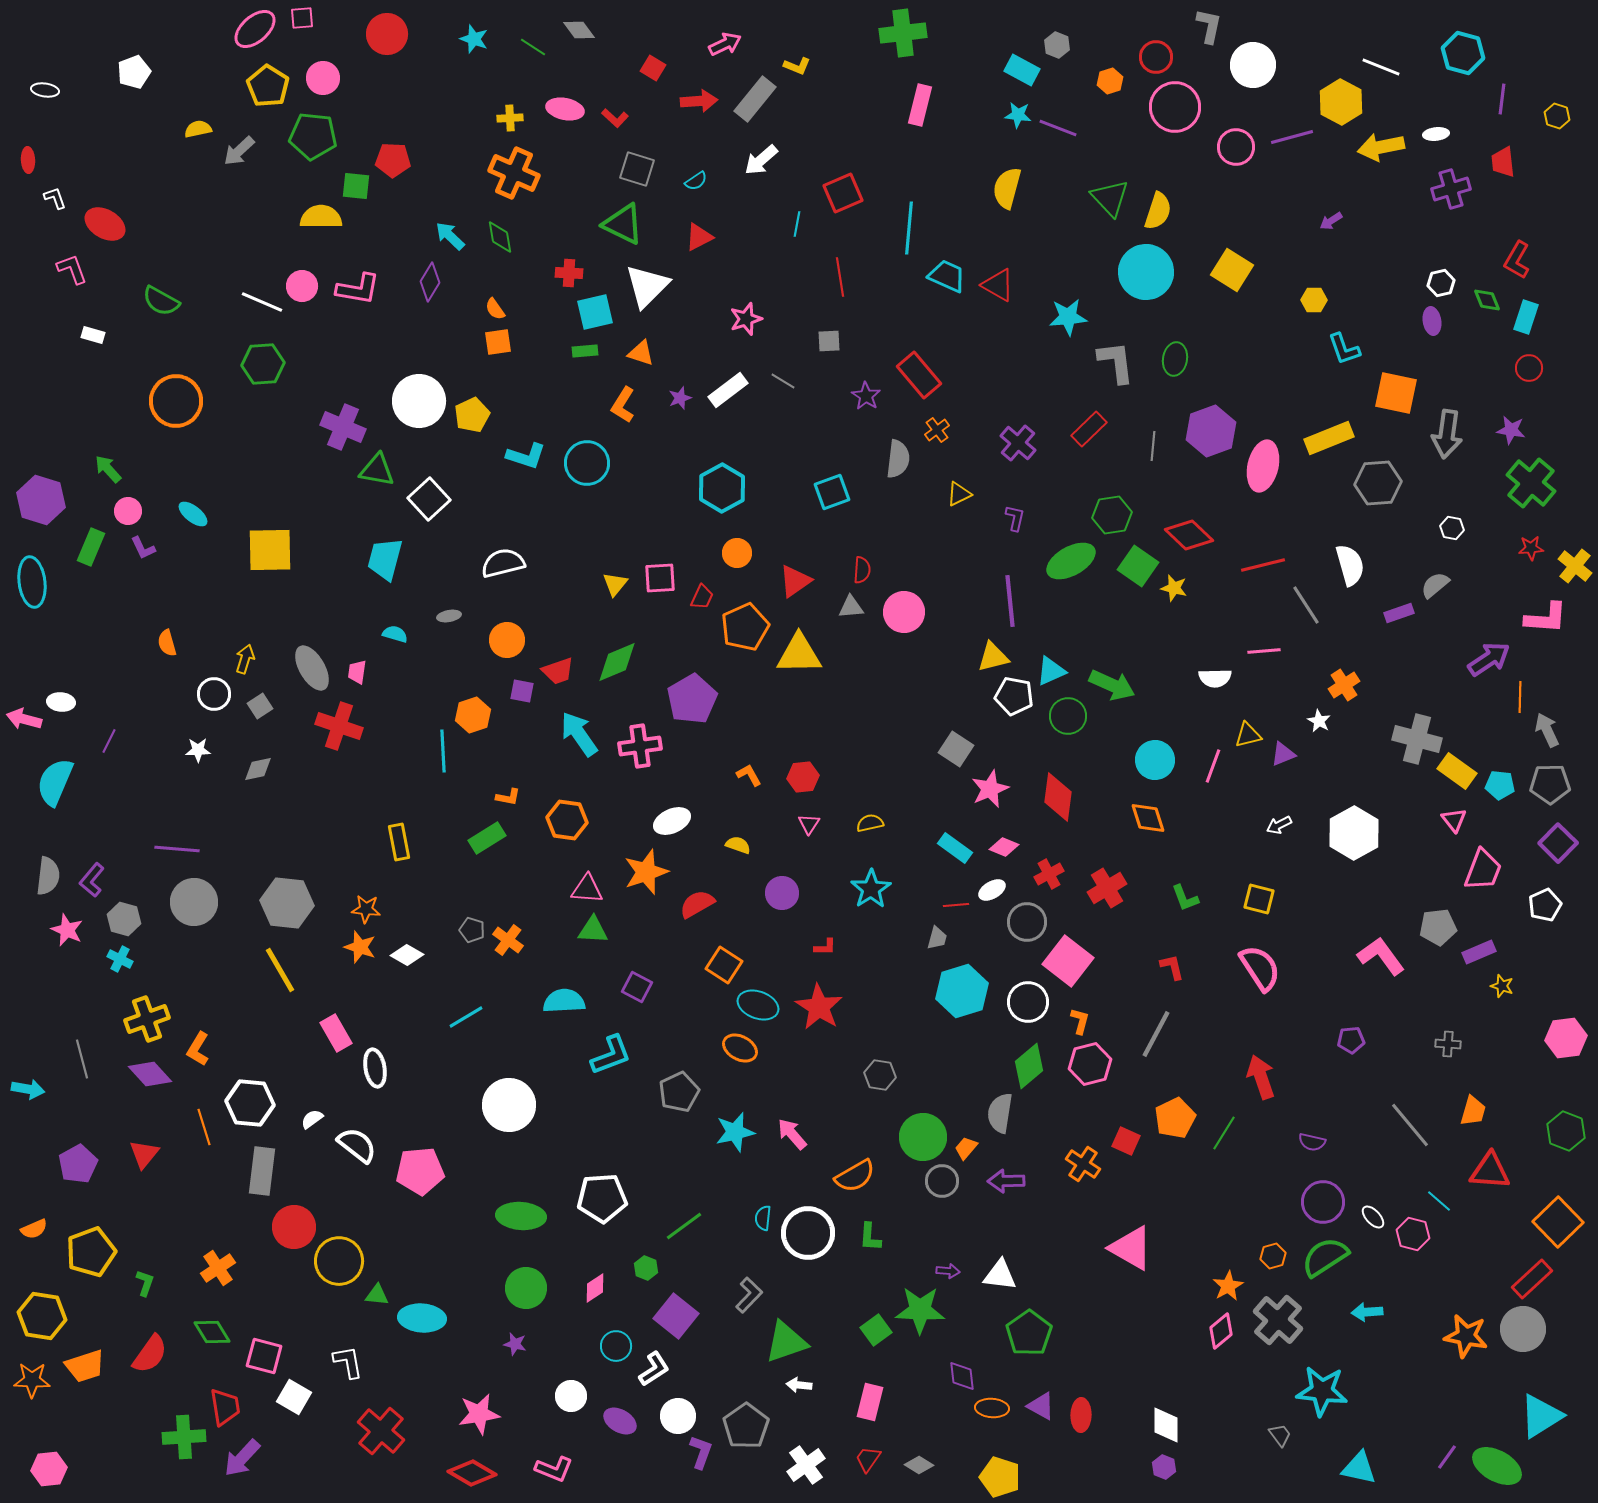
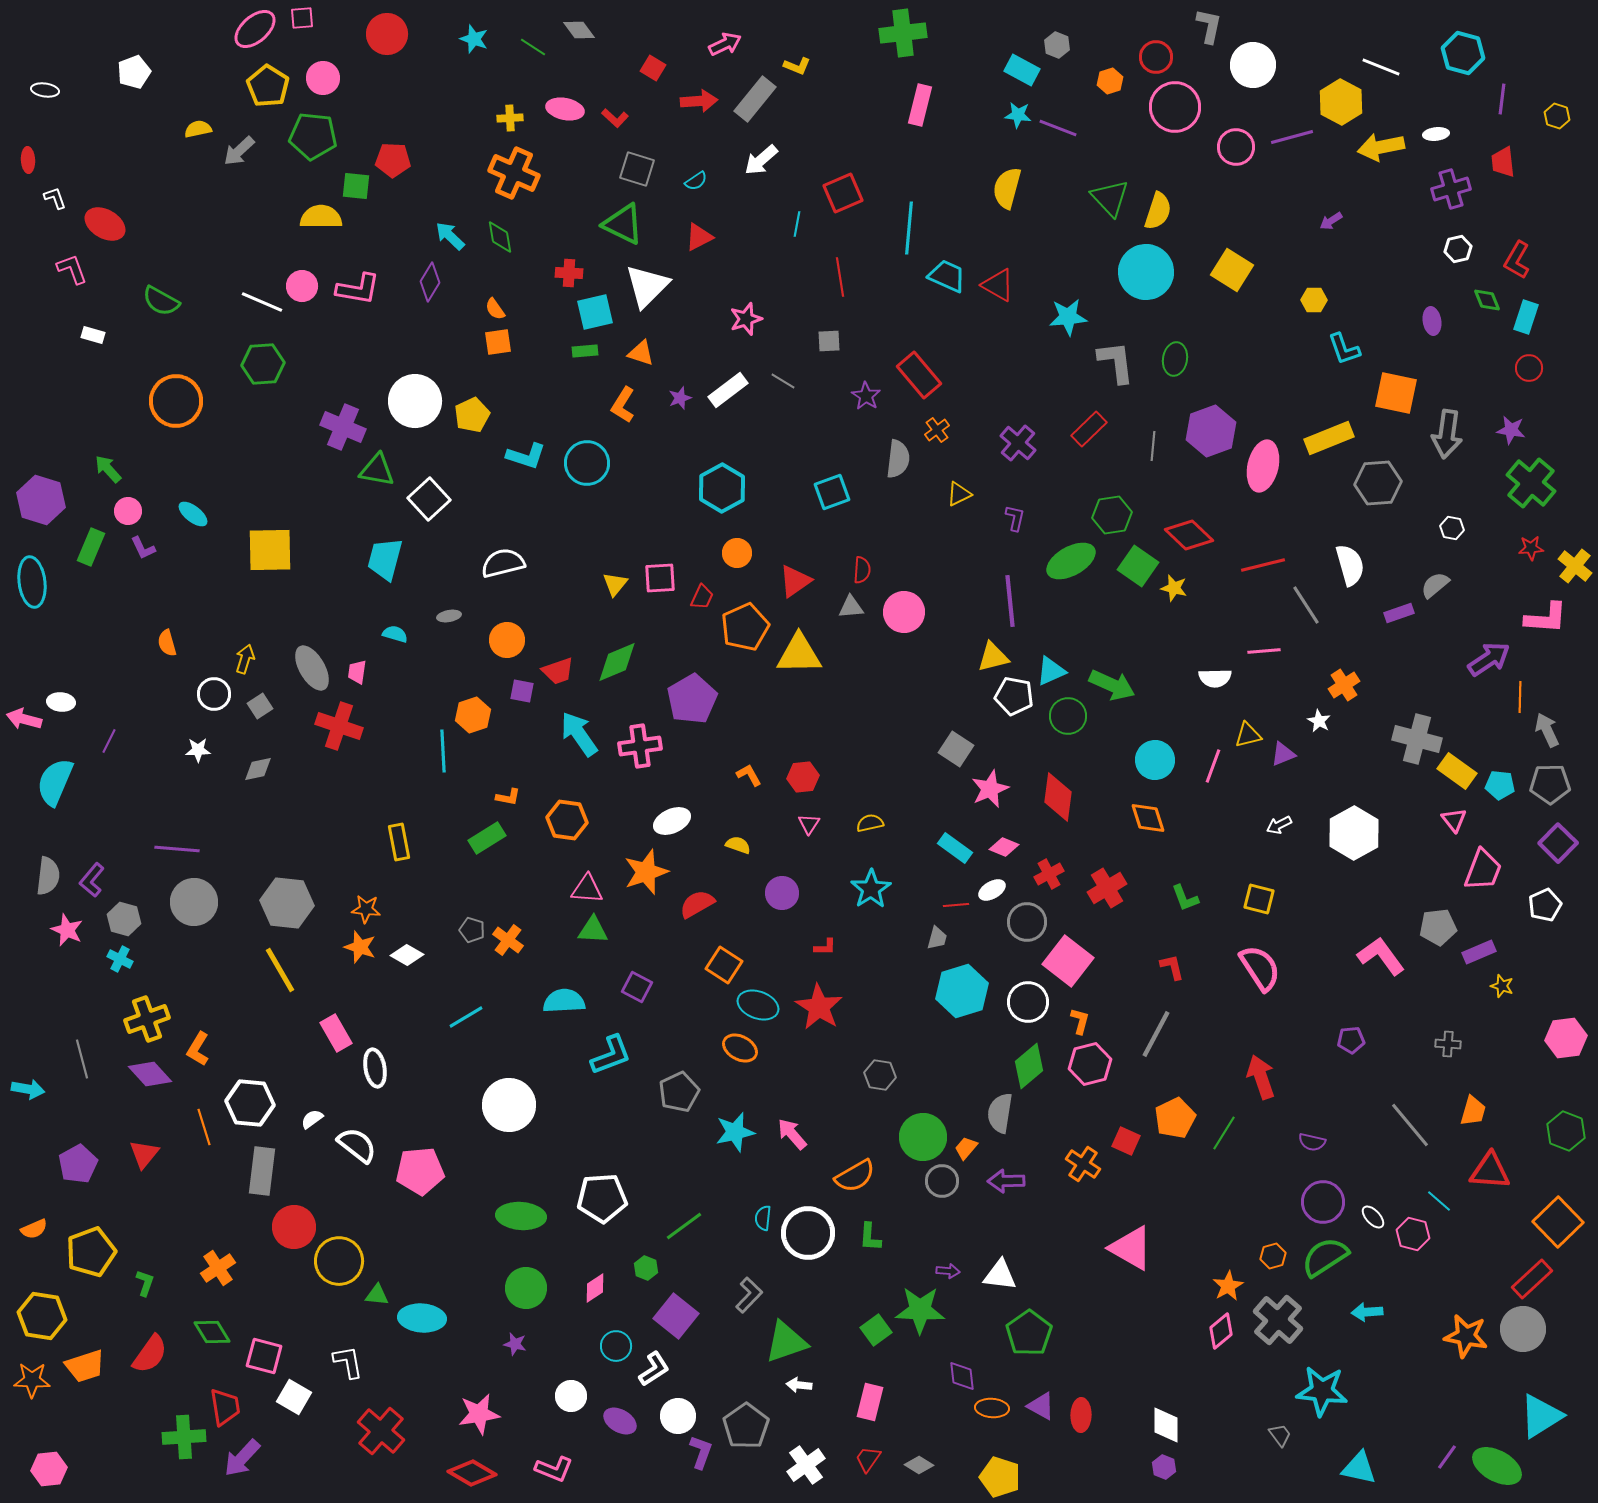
white hexagon at (1441, 283): moved 17 px right, 34 px up
white circle at (419, 401): moved 4 px left
